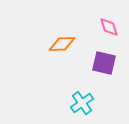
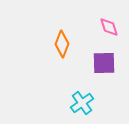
orange diamond: rotated 68 degrees counterclockwise
purple square: rotated 15 degrees counterclockwise
